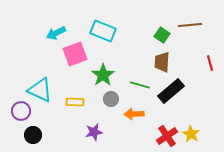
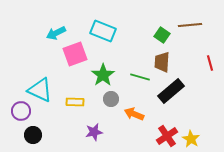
green line: moved 8 px up
orange arrow: rotated 24 degrees clockwise
yellow star: moved 5 px down
